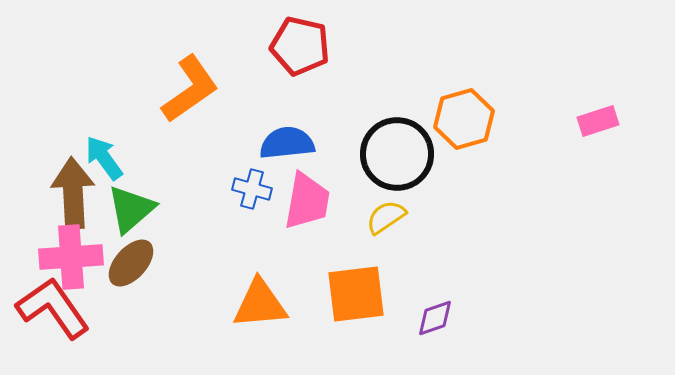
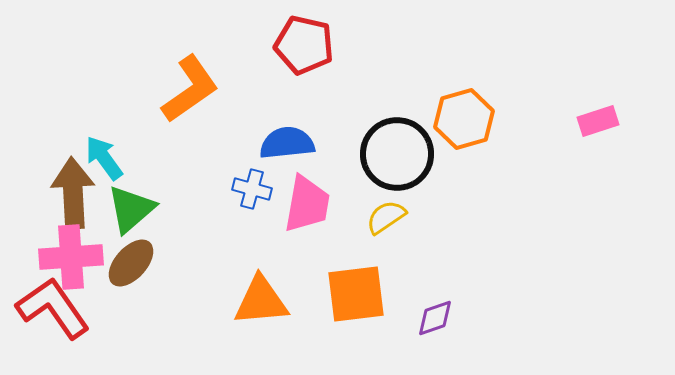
red pentagon: moved 4 px right, 1 px up
pink trapezoid: moved 3 px down
orange triangle: moved 1 px right, 3 px up
